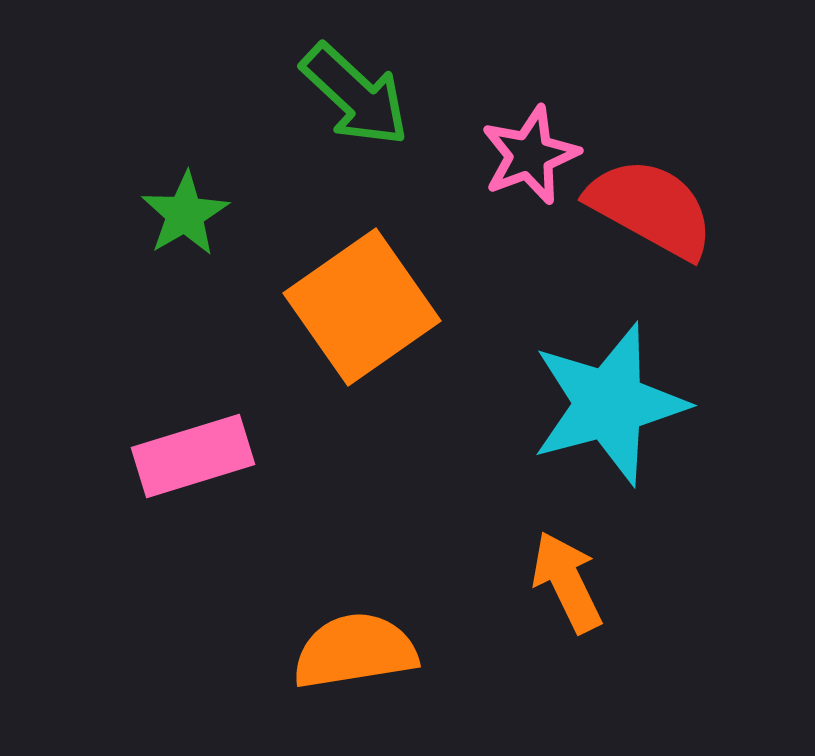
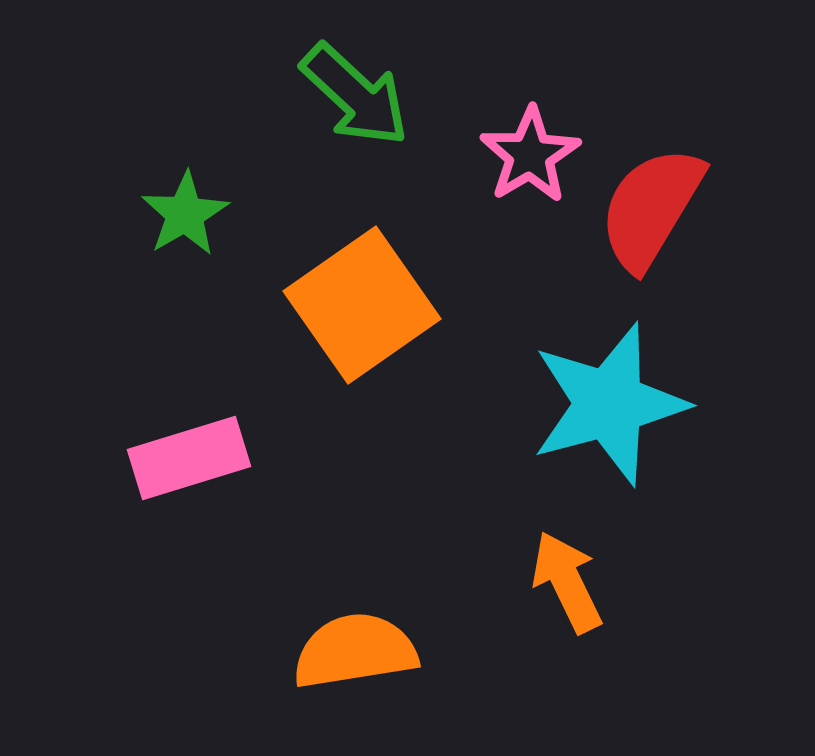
pink star: rotated 10 degrees counterclockwise
red semicircle: rotated 88 degrees counterclockwise
orange square: moved 2 px up
pink rectangle: moved 4 px left, 2 px down
